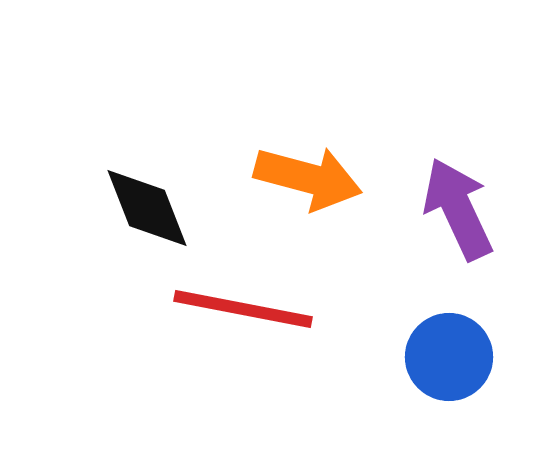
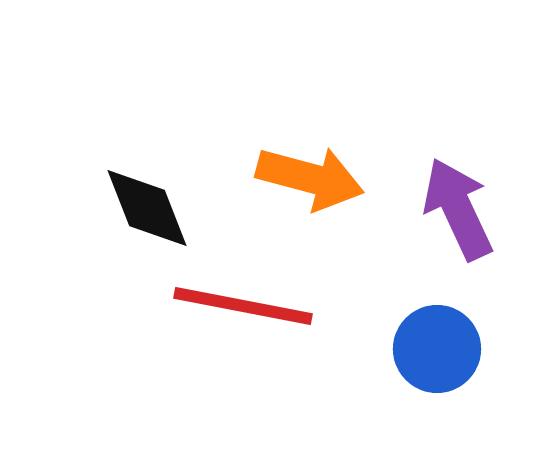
orange arrow: moved 2 px right
red line: moved 3 px up
blue circle: moved 12 px left, 8 px up
